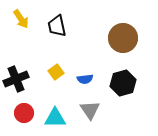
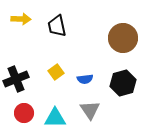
yellow arrow: rotated 54 degrees counterclockwise
